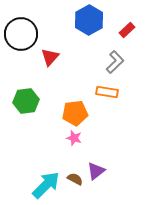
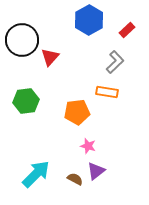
black circle: moved 1 px right, 6 px down
orange pentagon: moved 2 px right, 1 px up
pink star: moved 14 px right, 8 px down
cyan arrow: moved 10 px left, 11 px up
